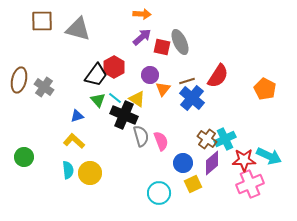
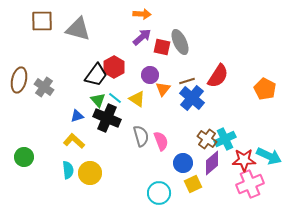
black cross: moved 17 px left, 3 px down
